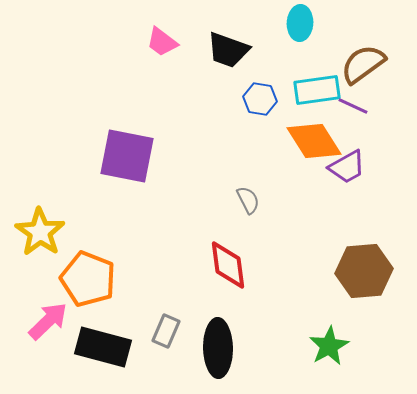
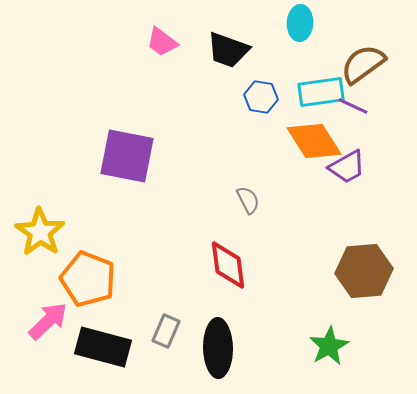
cyan rectangle: moved 4 px right, 2 px down
blue hexagon: moved 1 px right, 2 px up
